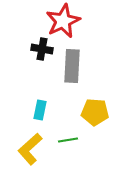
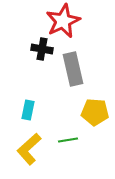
gray rectangle: moved 1 px right, 3 px down; rotated 16 degrees counterclockwise
cyan rectangle: moved 12 px left
yellow L-shape: moved 1 px left
